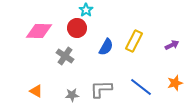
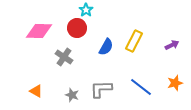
gray cross: moved 1 px left, 1 px down
gray star: rotated 24 degrees clockwise
